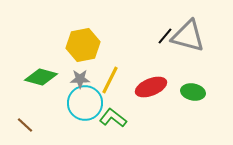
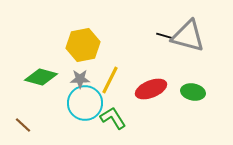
black line: rotated 66 degrees clockwise
red ellipse: moved 2 px down
green L-shape: rotated 20 degrees clockwise
brown line: moved 2 px left
